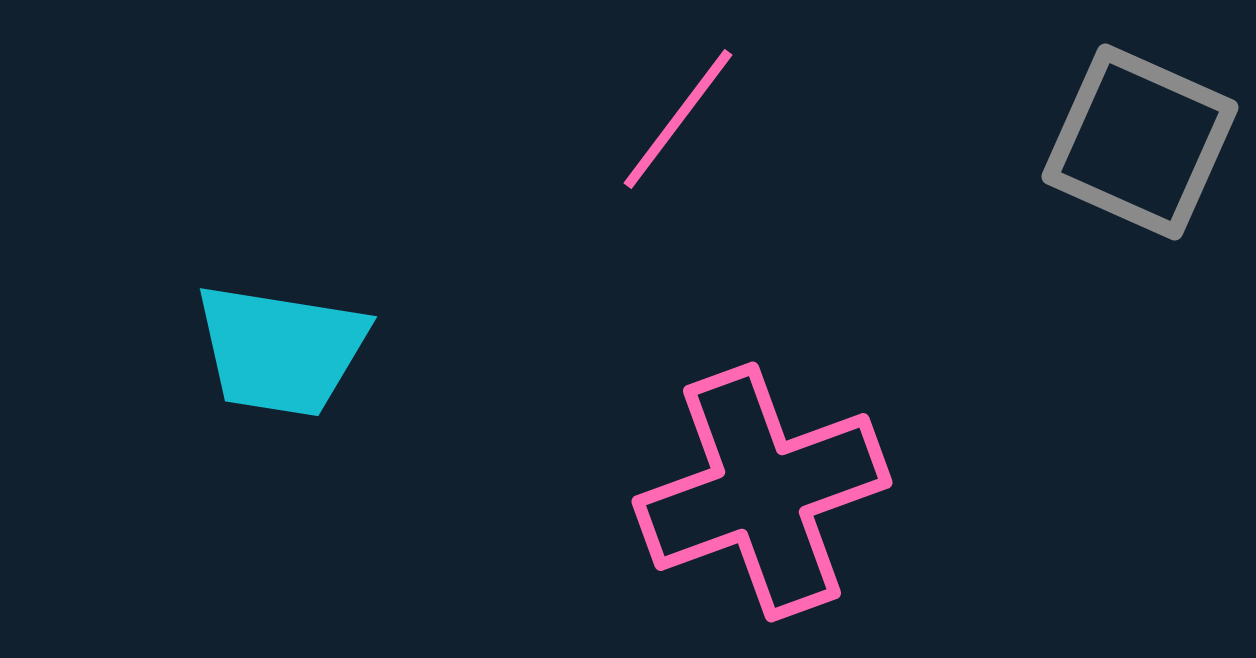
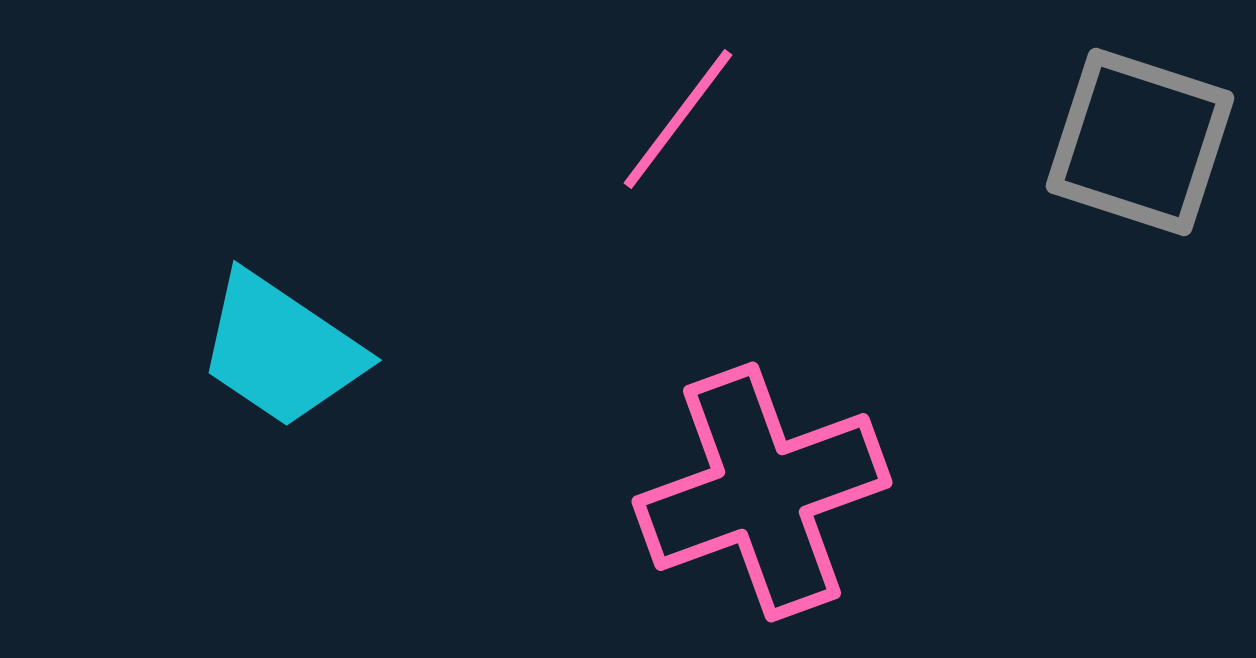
gray square: rotated 6 degrees counterclockwise
cyan trapezoid: rotated 25 degrees clockwise
